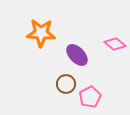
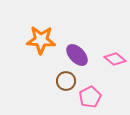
orange star: moved 7 px down
pink diamond: moved 15 px down
brown circle: moved 3 px up
